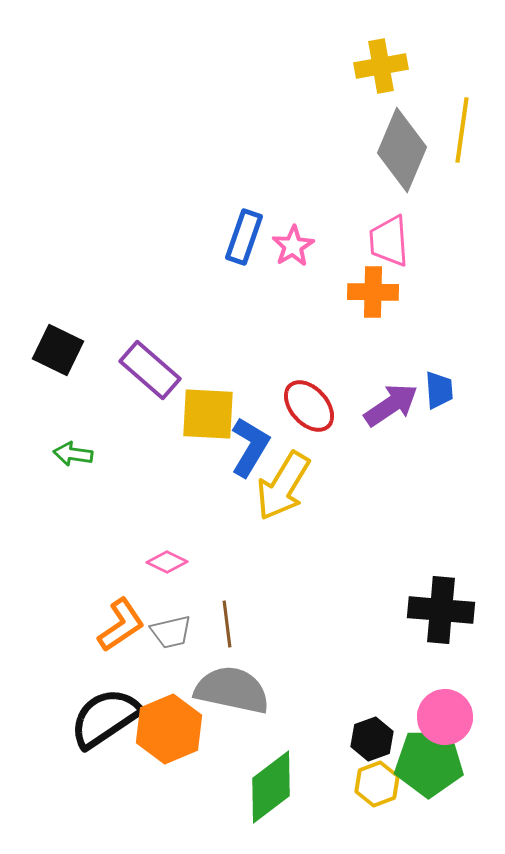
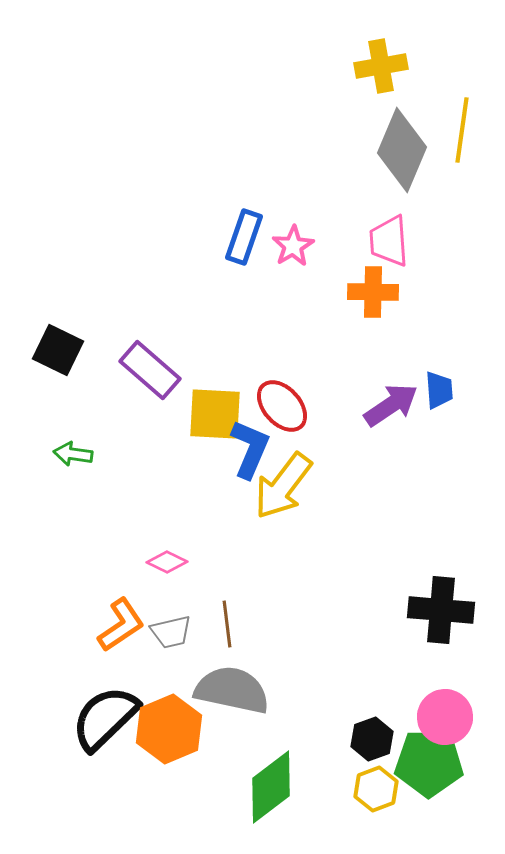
red ellipse: moved 27 px left
yellow square: moved 7 px right
blue L-shape: moved 2 px down; rotated 8 degrees counterclockwise
yellow arrow: rotated 6 degrees clockwise
black semicircle: rotated 10 degrees counterclockwise
yellow hexagon: moved 1 px left, 5 px down
